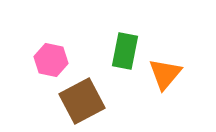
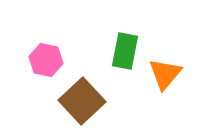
pink hexagon: moved 5 px left
brown square: rotated 15 degrees counterclockwise
